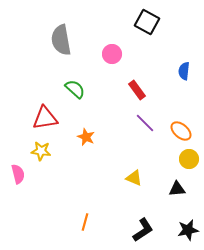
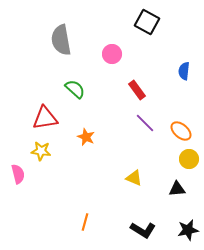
black L-shape: rotated 65 degrees clockwise
